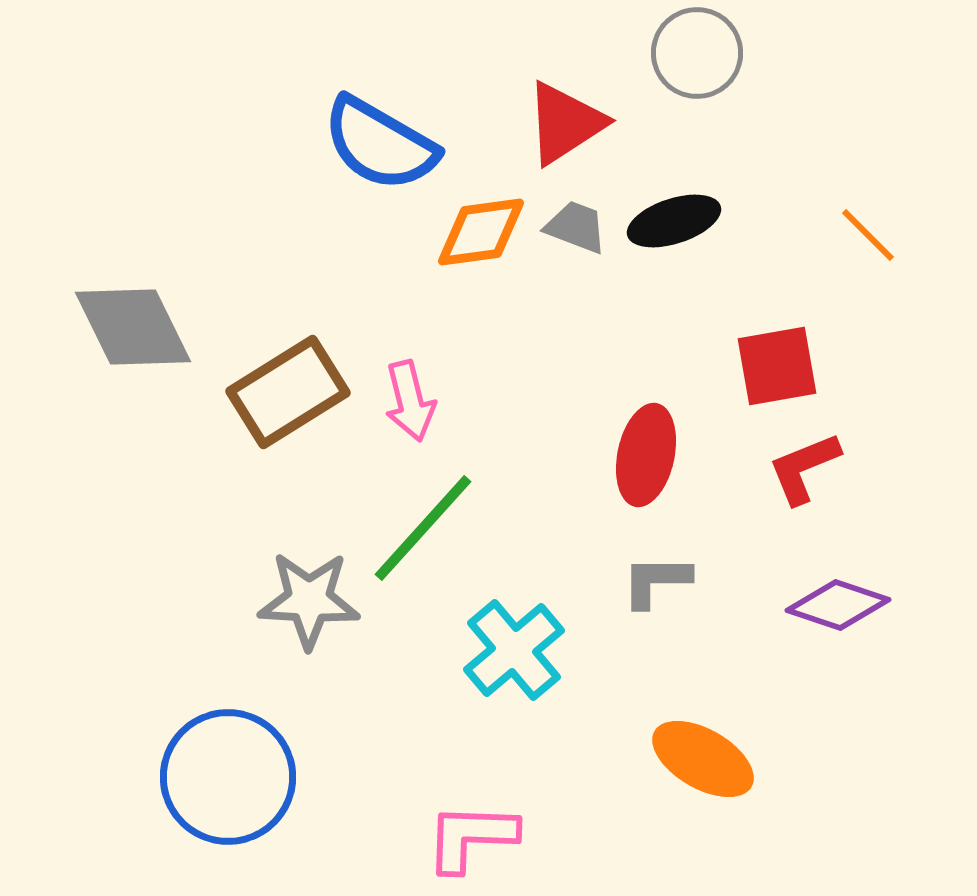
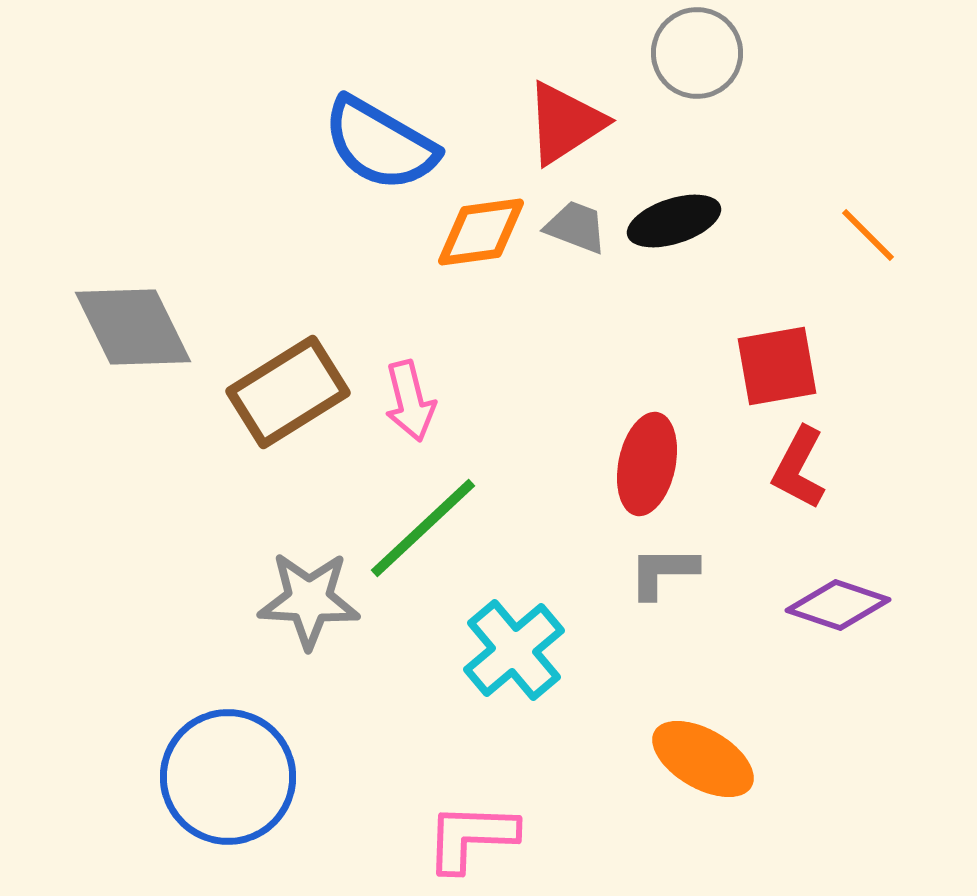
red ellipse: moved 1 px right, 9 px down
red L-shape: moved 5 px left; rotated 40 degrees counterclockwise
green line: rotated 5 degrees clockwise
gray L-shape: moved 7 px right, 9 px up
